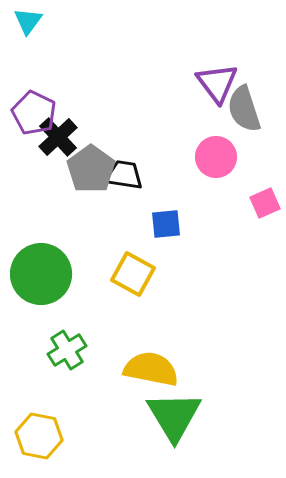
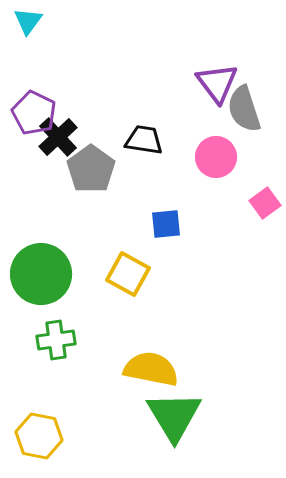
black trapezoid: moved 20 px right, 35 px up
pink square: rotated 12 degrees counterclockwise
yellow square: moved 5 px left
green cross: moved 11 px left, 10 px up; rotated 24 degrees clockwise
